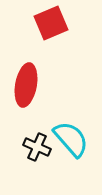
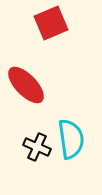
red ellipse: rotated 54 degrees counterclockwise
cyan semicircle: rotated 33 degrees clockwise
